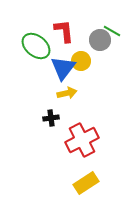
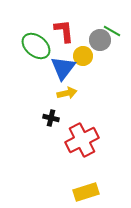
yellow circle: moved 2 px right, 5 px up
black cross: rotated 21 degrees clockwise
yellow rectangle: moved 9 px down; rotated 15 degrees clockwise
